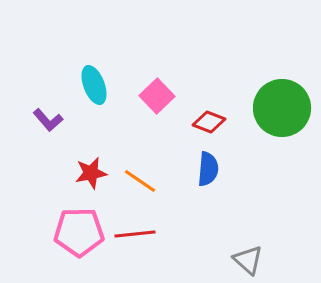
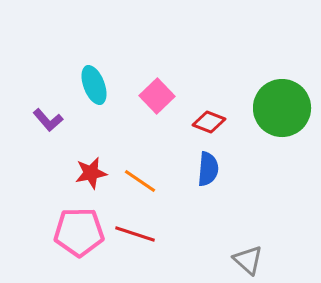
red line: rotated 24 degrees clockwise
